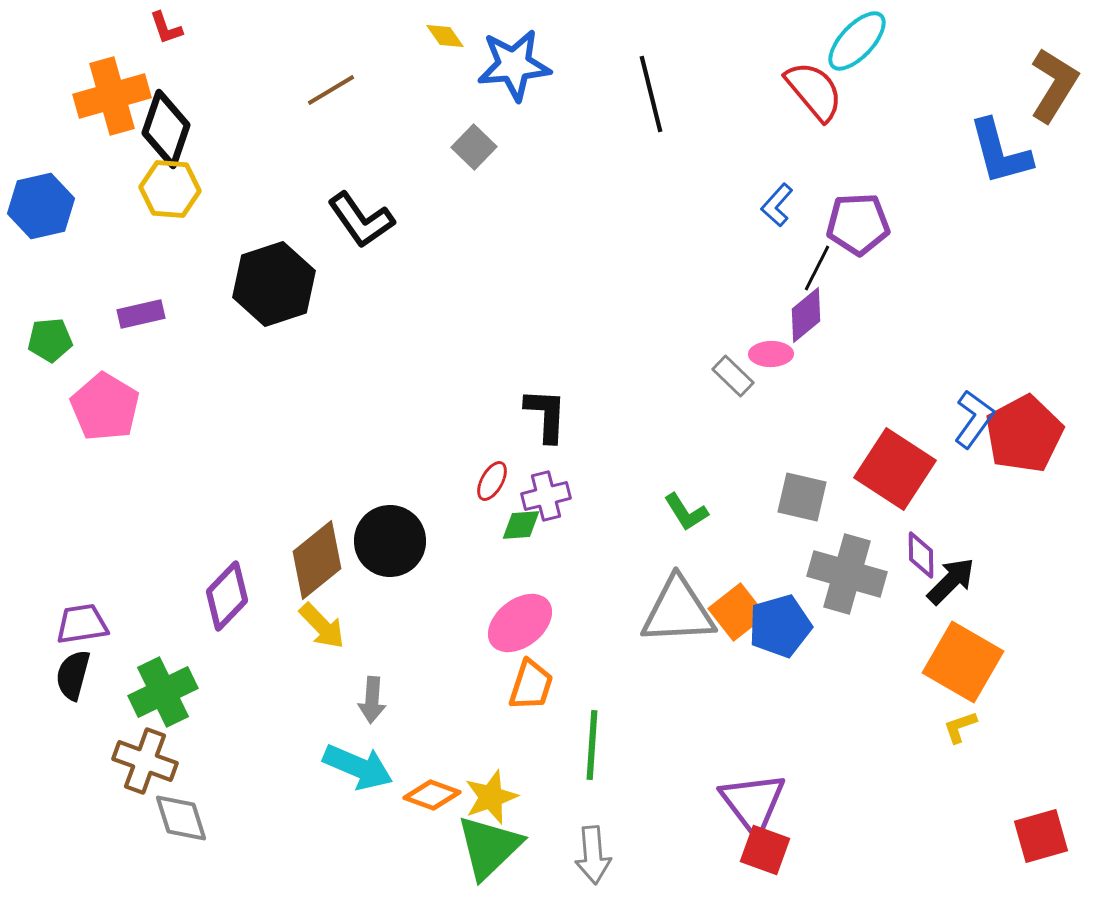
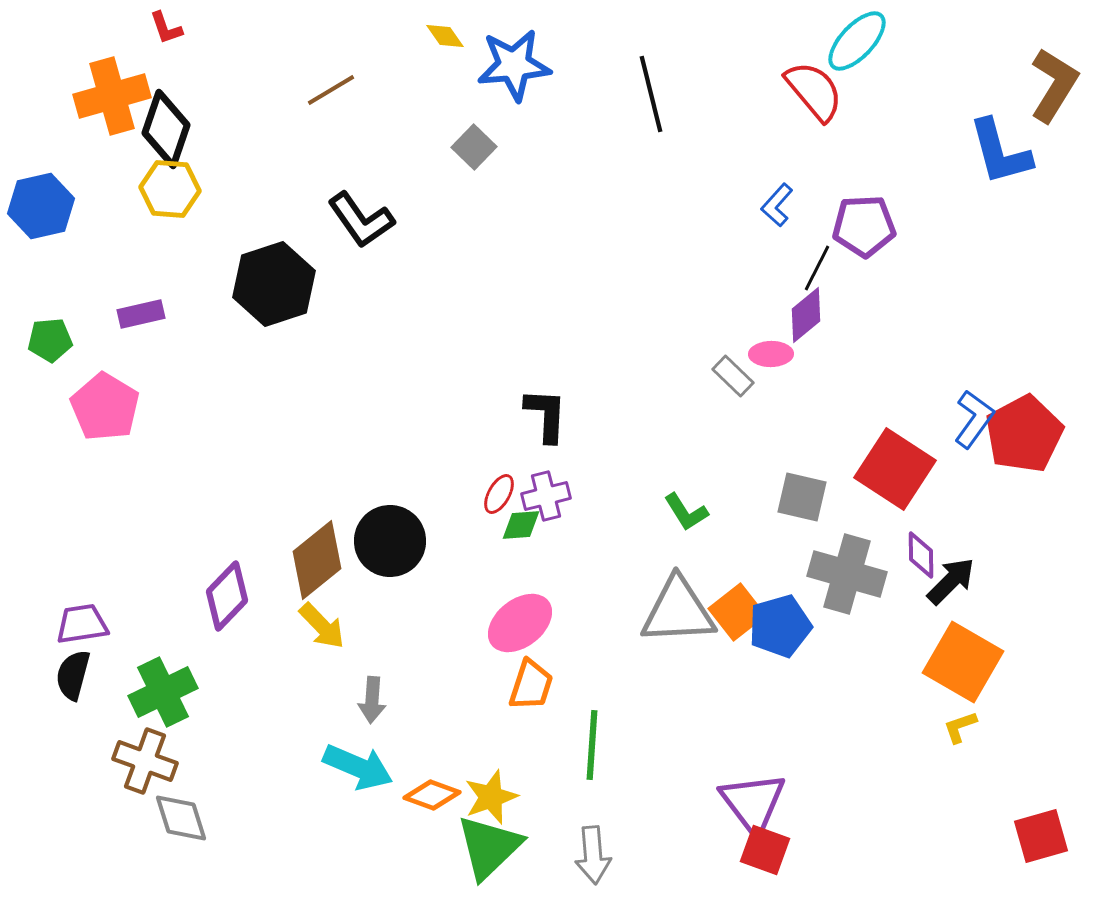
purple pentagon at (858, 224): moved 6 px right, 2 px down
red ellipse at (492, 481): moved 7 px right, 13 px down
